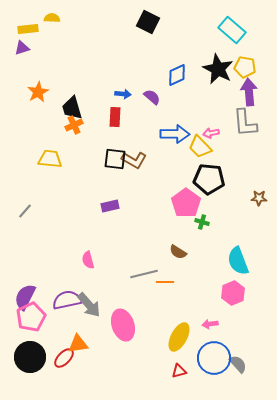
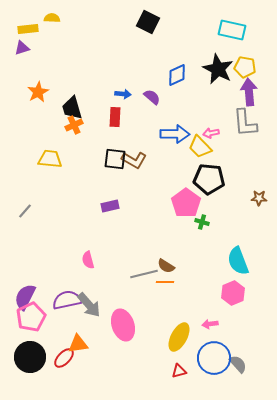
cyan rectangle at (232, 30): rotated 28 degrees counterclockwise
brown semicircle at (178, 252): moved 12 px left, 14 px down
